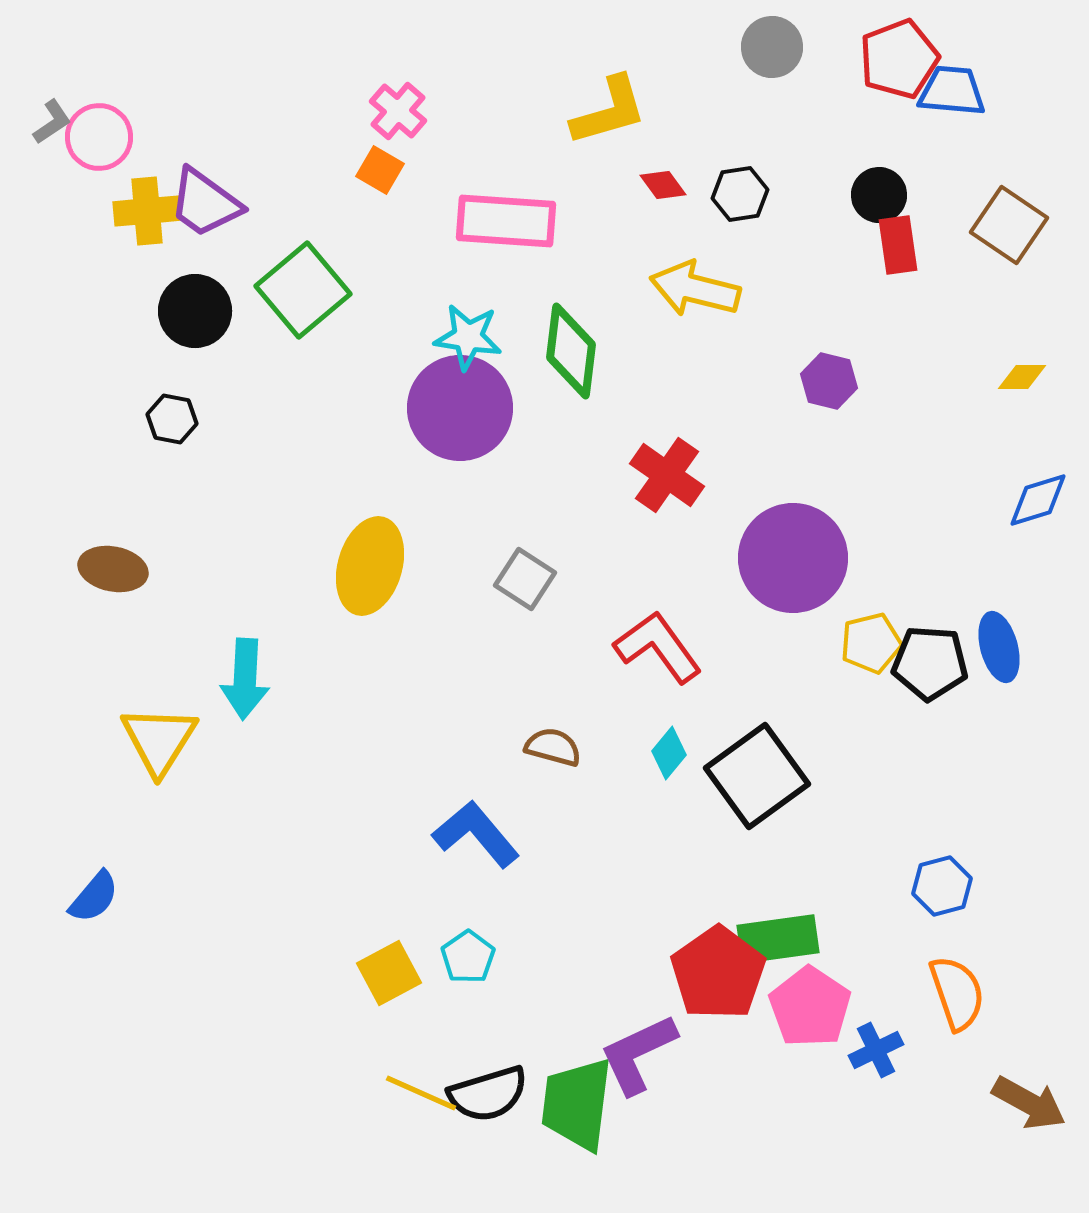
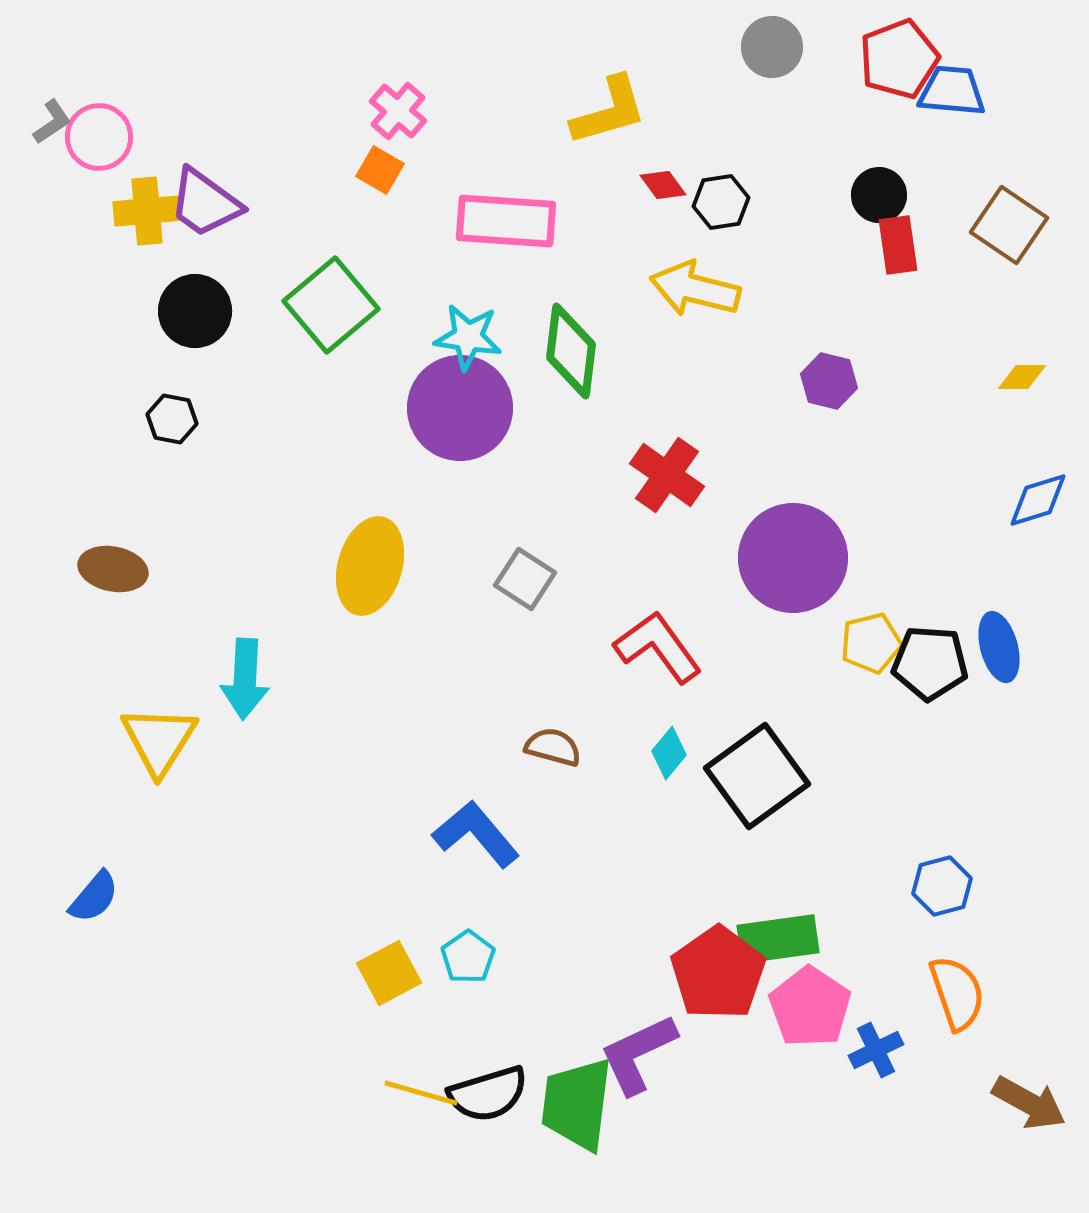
black hexagon at (740, 194): moved 19 px left, 8 px down
green square at (303, 290): moved 28 px right, 15 px down
yellow line at (421, 1093): rotated 8 degrees counterclockwise
